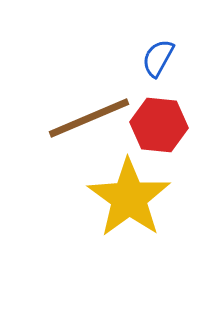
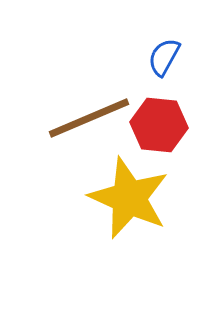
blue semicircle: moved 6 px right, 1 px up
yellow star: rotated 12 degrees counterclockwise
